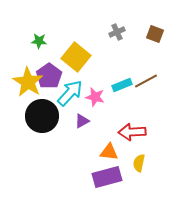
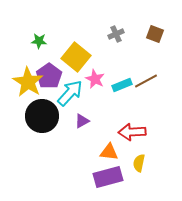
gray cross: moved 1 px left, 2 px down
pink star: moved 18 px up; rotated 12 degrees clockwise
purple rectangle: moved 1 px right
